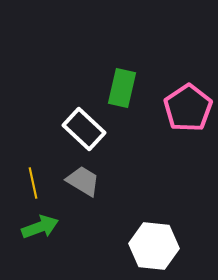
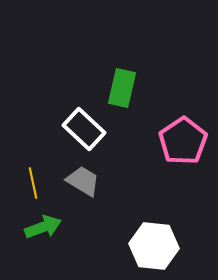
pink pentagon: moved 5 px left, 33 px down
green arrow: moved 3 px right
